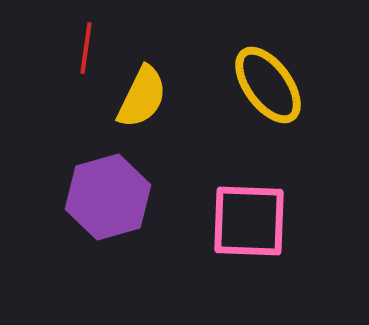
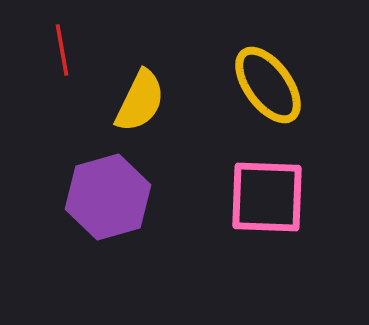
red line: moved 24 px left, 2 px down; rotated 18 degrees counterclockwise
yellow semicircle: moved 2 px left, 4 px down
pink square: moved 18 px right, 24 px up
